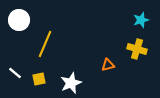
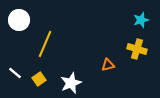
yellow square: rotated 24 degrees counterclockwise
